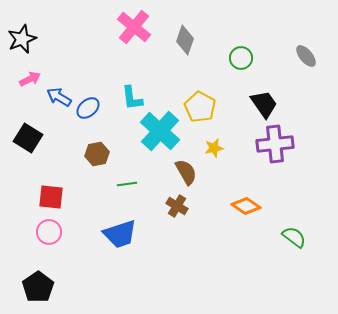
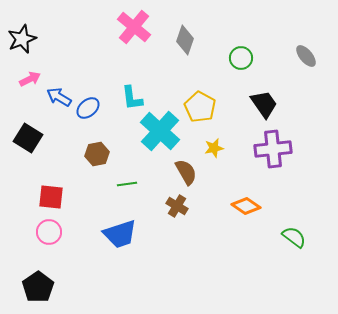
purple cross: moved 2 px left, 5 px down
